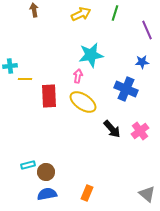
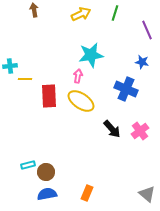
blue star: rotated 16 degrees clockwise
yellow ellipse: moved 2 px left, 1 px up
